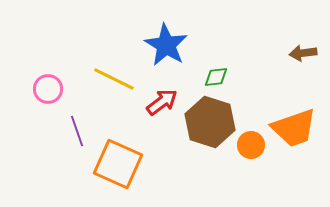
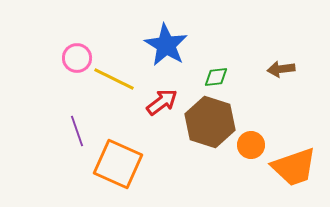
brown arrow: moved 22 px left, 16 px down
pink circle: moved 29 px right, 31 px up
orange trapezoid: moved 39 px down
